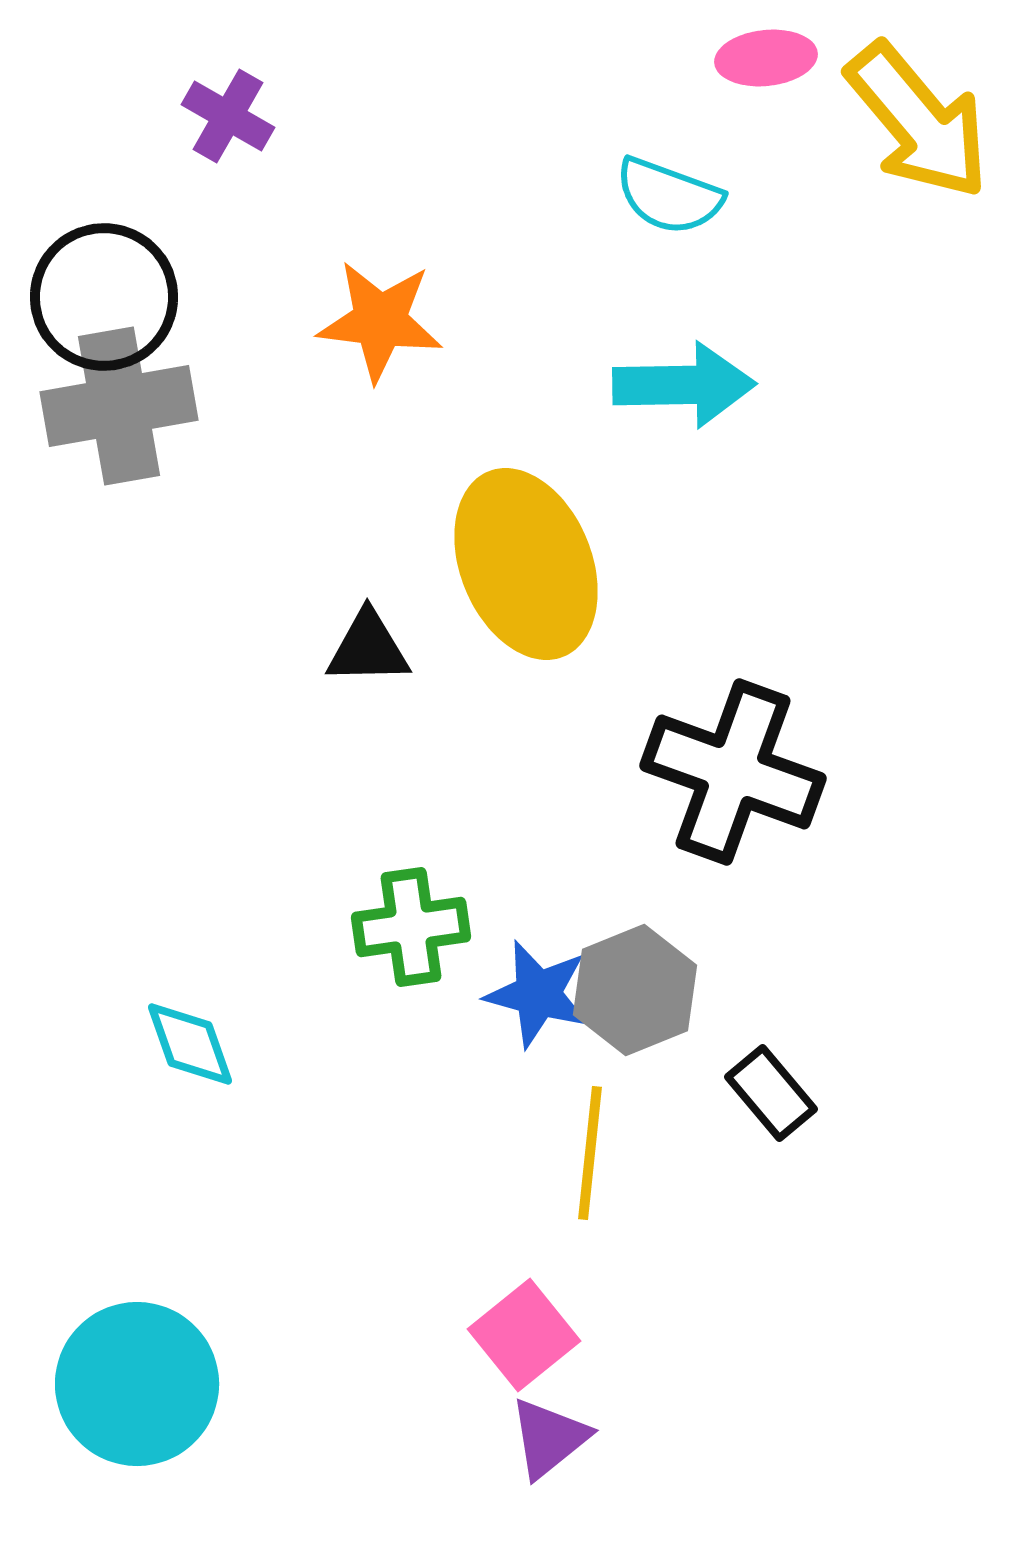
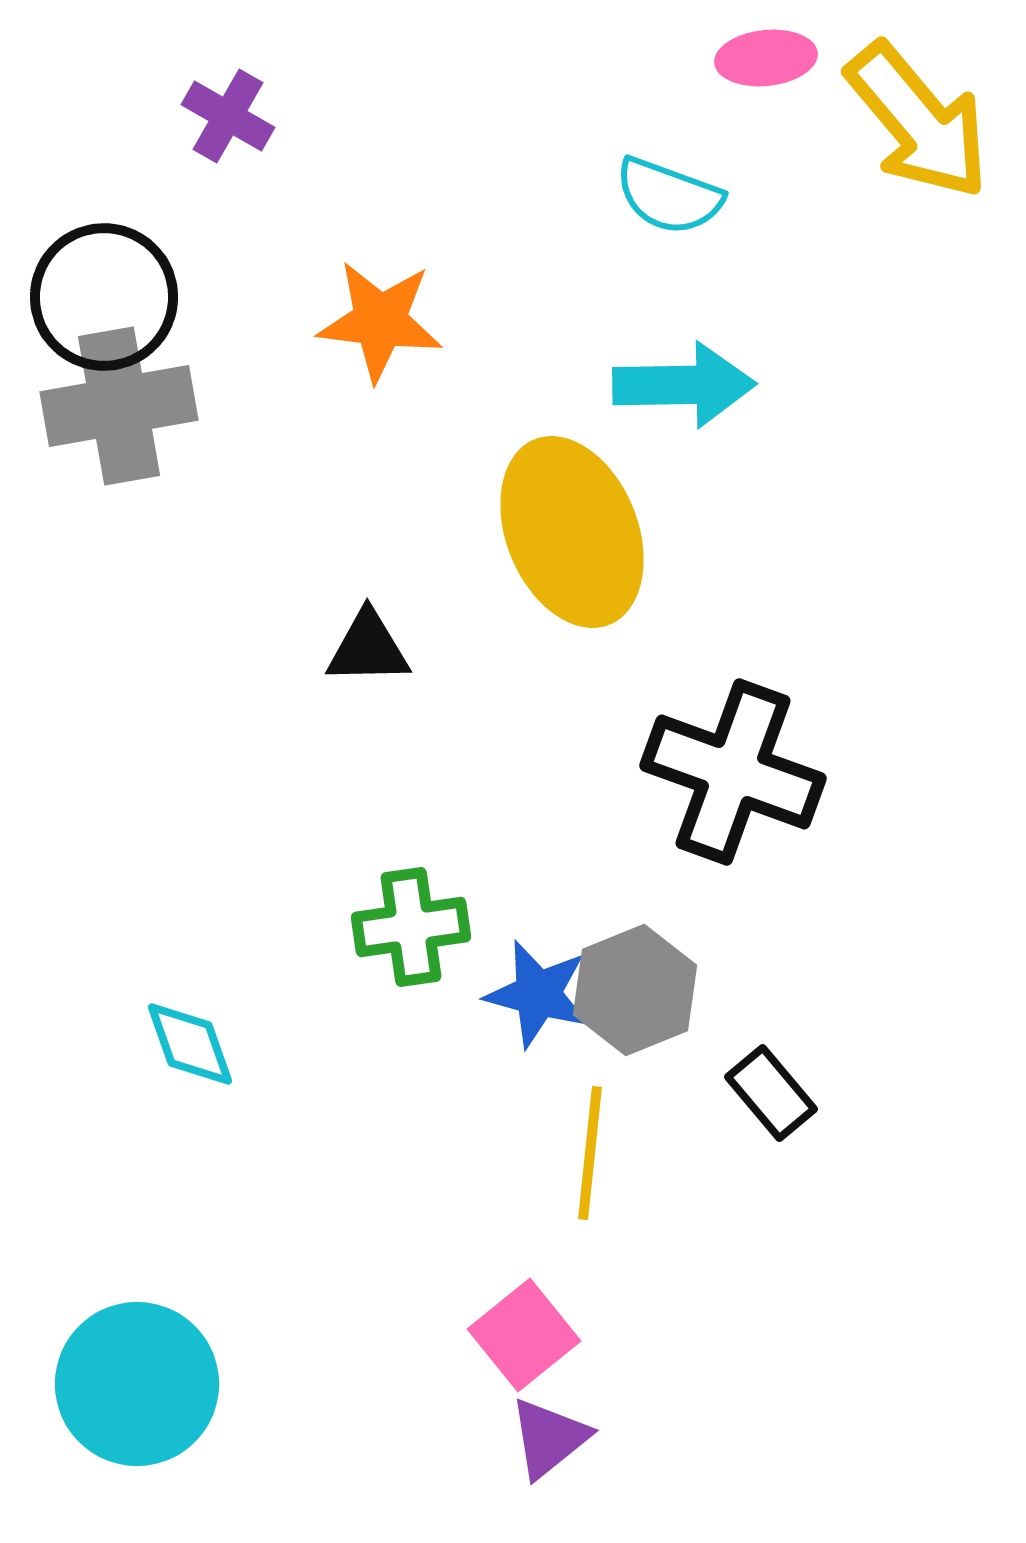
yellow ellipse: moved 46 px right, 32 px up
